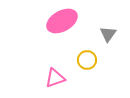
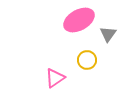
pink ellipse: moved 17 px right, 1 px up
pink triangle: rotated 15 degrees counterclockwise
